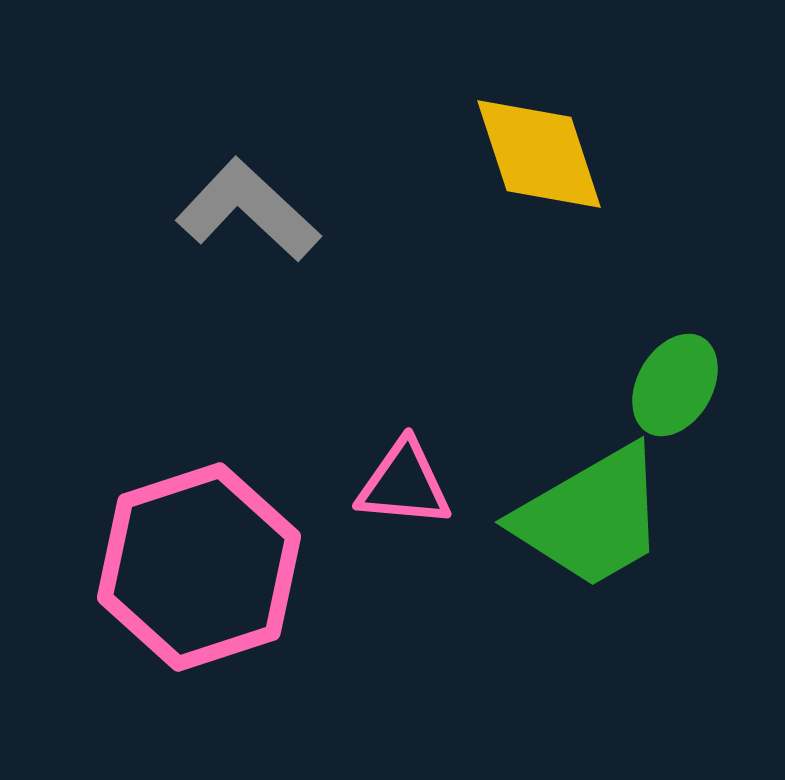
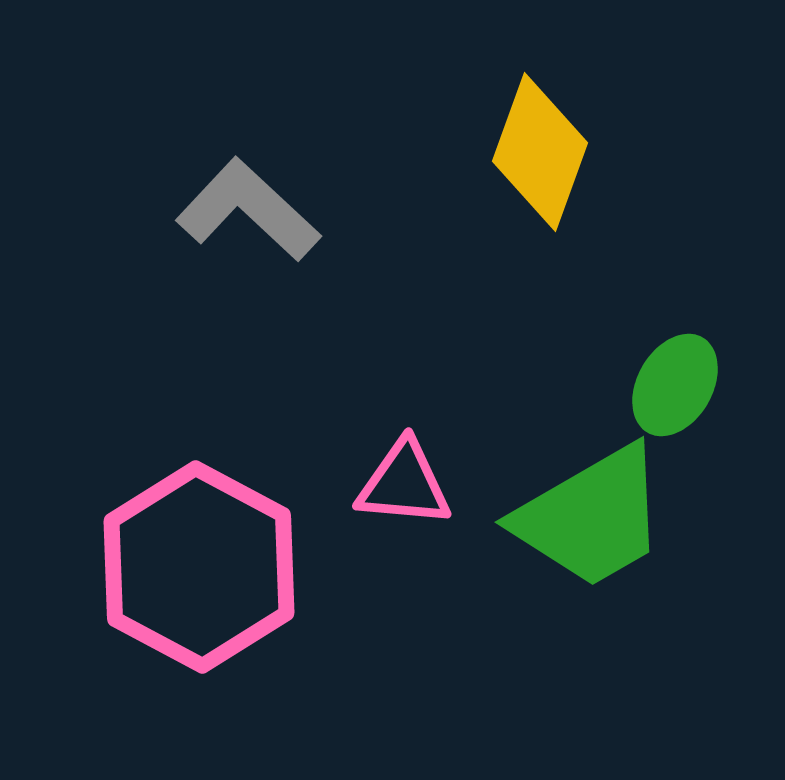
yellow diamond: moved 1 px right, 2 px up; rotated 38 degrees clockwise
pink hexagon: rotated 14 degrees counterclockwise
